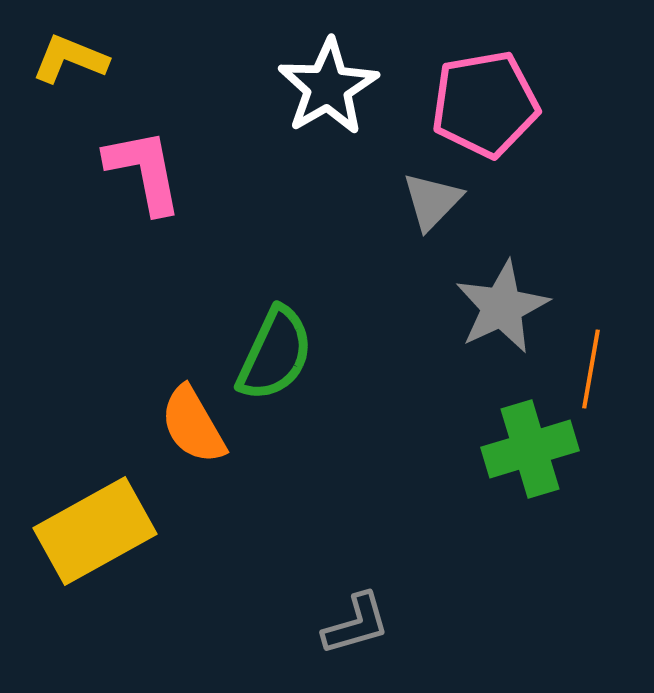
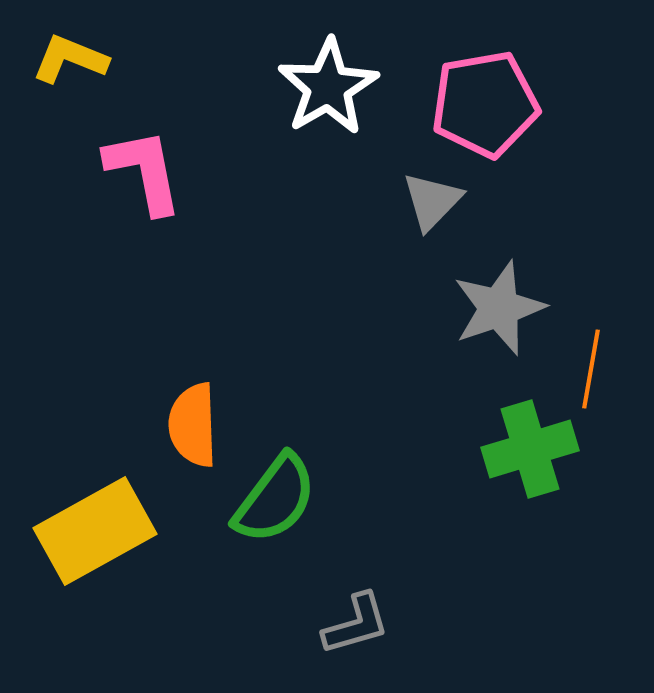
gray star: moved 3 px left, 1 px down; rotated 6 degrees clockwise
green semicircle: moved 145 px down; rotated 12 degrees clockwise
orange semicircle: rotated 28 degrees clockwise
